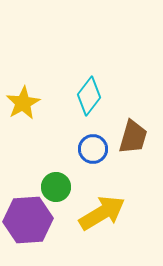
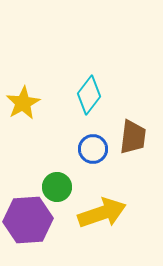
cyan diamond: moved 1 px up
brown trapezoid: rotated 9 degrees counterclockwise
green circle: moved 1 px right
yellow arrow: rotated 12 degrees clockwise
